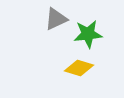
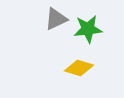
green star: moved 5 px up
